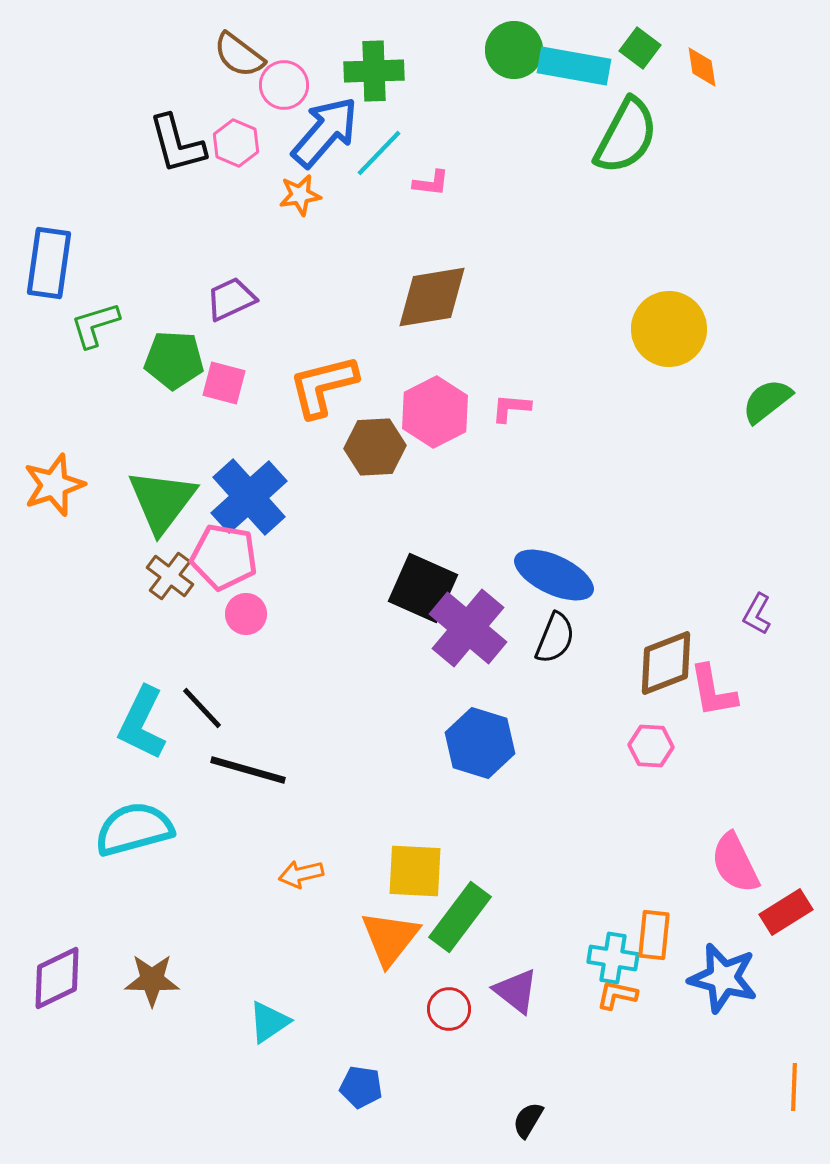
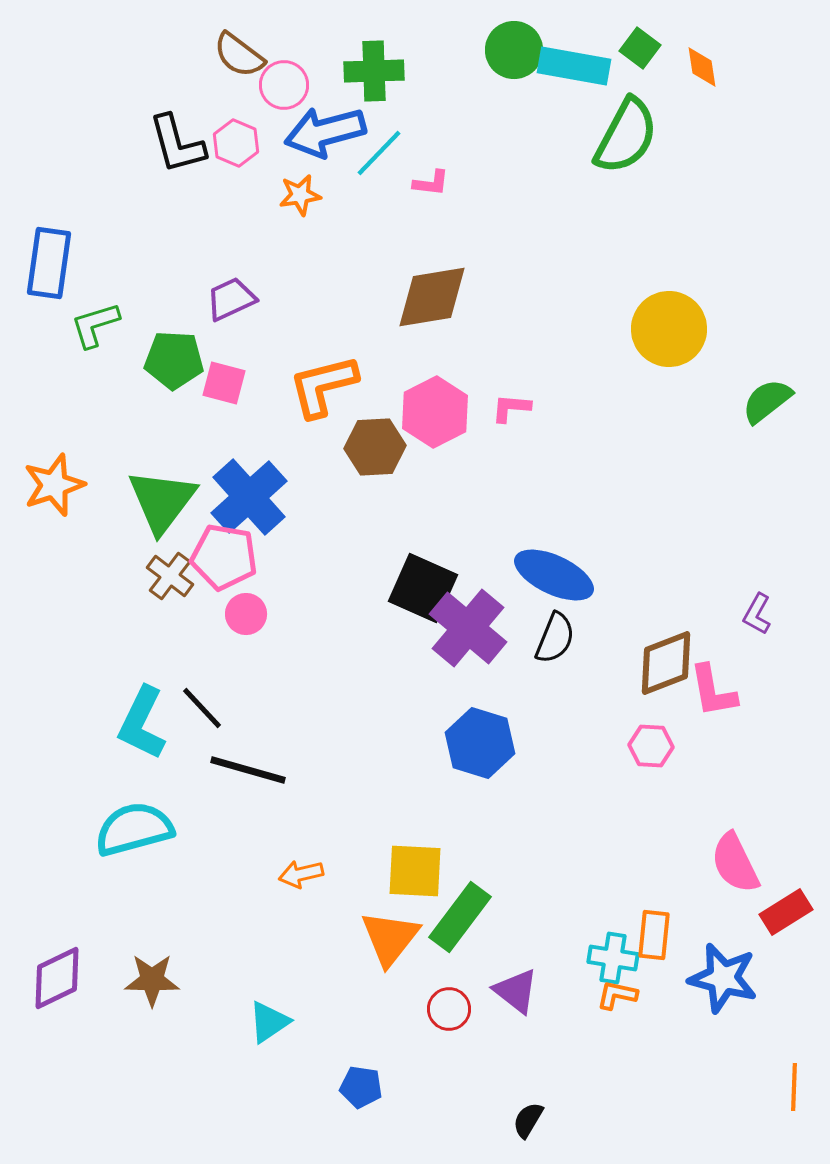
blue arrow at (325, 132): rotated 146 degrees counterclockwise
